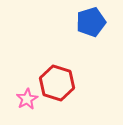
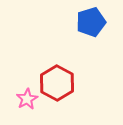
red hexagon: rotated 12 degrees clockwise
